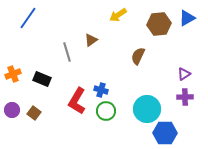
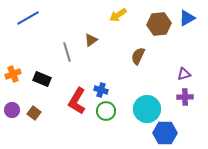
blue line: rotated 25 degrees clockwise
purple triangle: rotated 16 degrees clockwise
